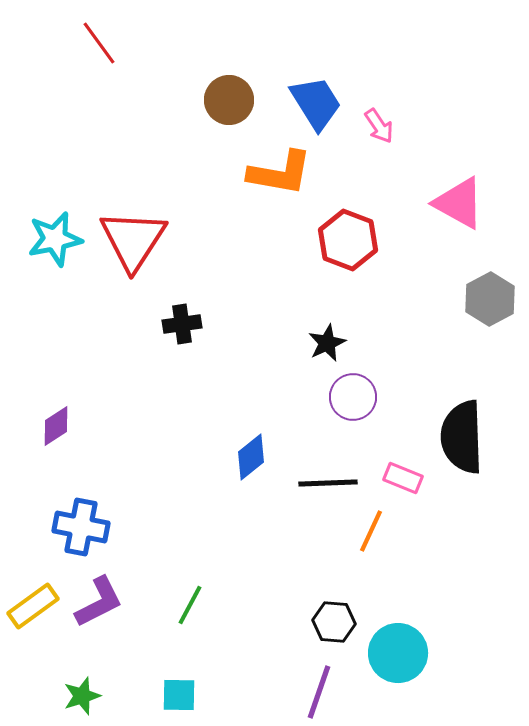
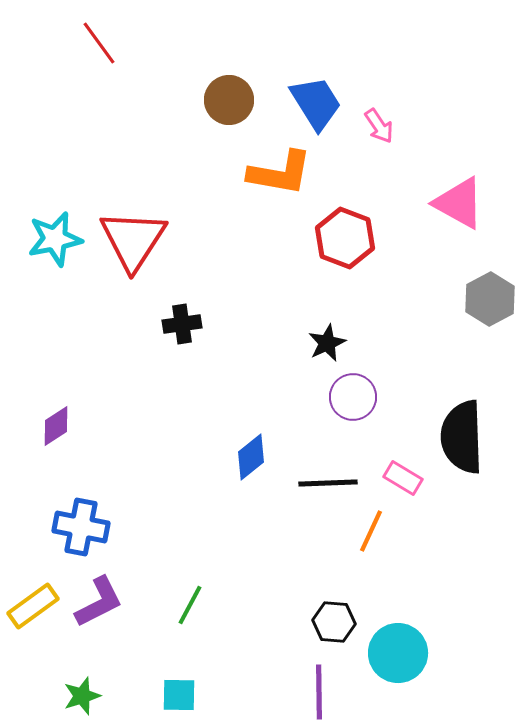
red hexagon: moved 3 px left, 2 px up
pink rectangle: rotated 9 degrees clockwise
purple line: rotated 20 degrees counterclockwise
